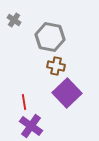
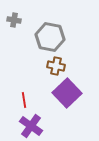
gray cross: rotated 24 degrees counterclockwise
red line: moved 2 px up
